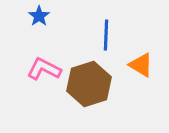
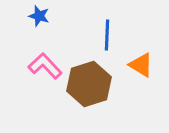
blue star: rotated 20 degrees counterclockwise
blue line: moved 1 px right
pink L-shape: moved 1 px right, 3 px up; rotated 20 degrees clockwise
